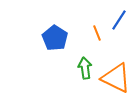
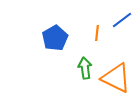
blue line: moved 3 px right; rotated 20 degrees clockwise
orange line: rotated 28 degrees clockwise
blue pentagon: rotated 10 degrees clockwise
